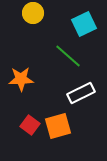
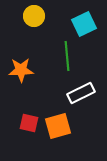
yellow circle: moved 1 px right, 3 px down
green line: moved 1 px left; rotated 44 degrees clockwise
orange star: moved 9 px up
red square: moved 1 px left, 2 px up; rotated 24 degrees counterclockwise
